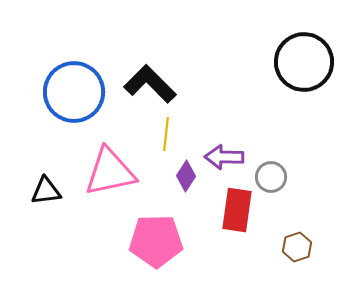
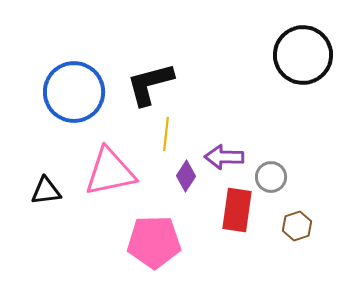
black circle: moved 1 px left, 7 px up
black L-shape: rotated 60 degrees counterclockwise
pink pentagon: moved 2 px left, 1 px down
brown hexagon: moved 21 px up
